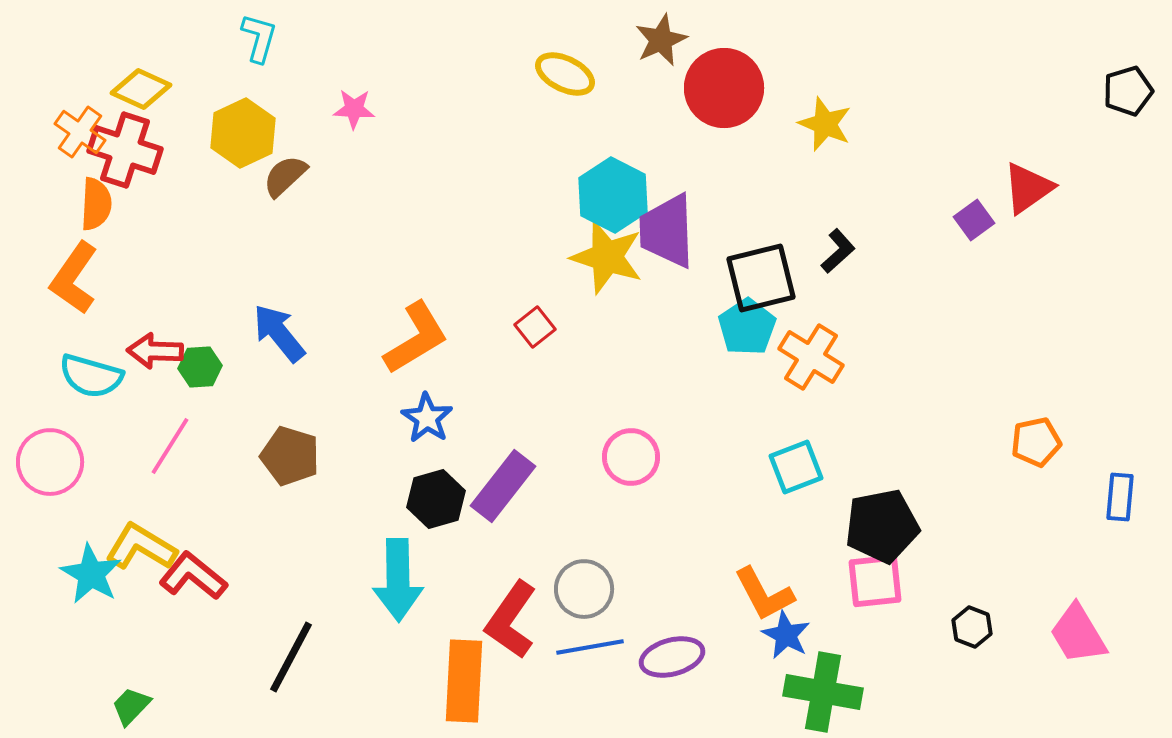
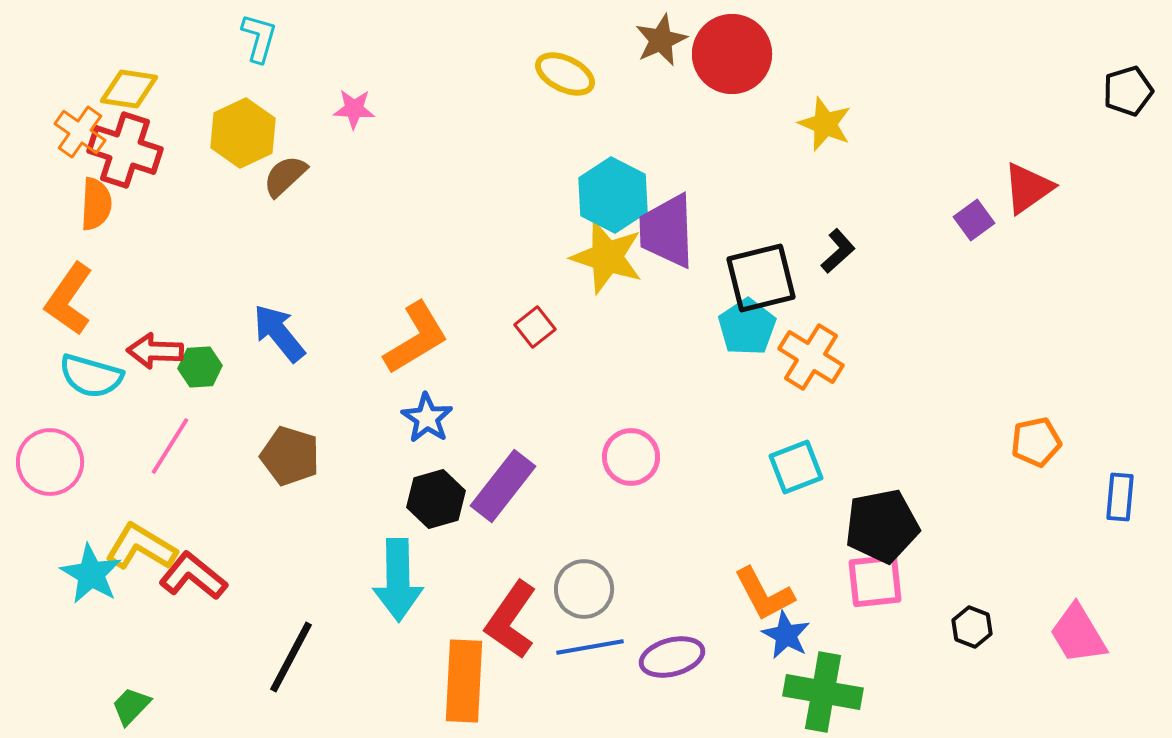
red circle at (724, 88): moved 8 px right, 34 px up
yellow diamond at (141, 89): moved 12 px left; rotated 16 degrees counterclockwise
orange L-shape at (74, 278): moved 5 px left, 21 px down
